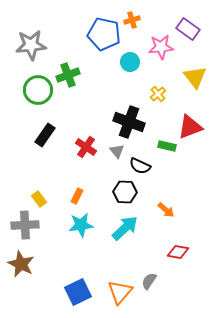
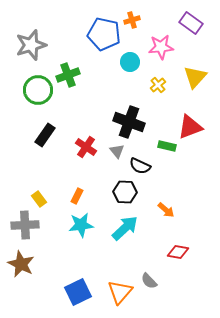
purple rectangle: moved 3 px right, 6 px up
gray star: rotated 12 degrees counterclockwise
yellow triangle: rotated 20 degrees clockwise
yellow cross: moved 9 px up
gray semicircle: rotated 78 degrees counterclockwise
